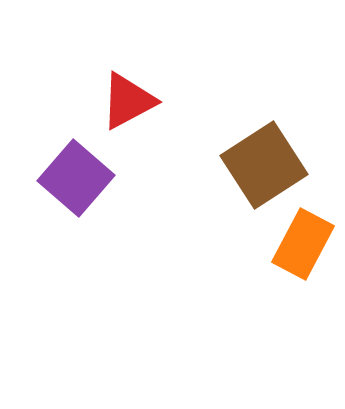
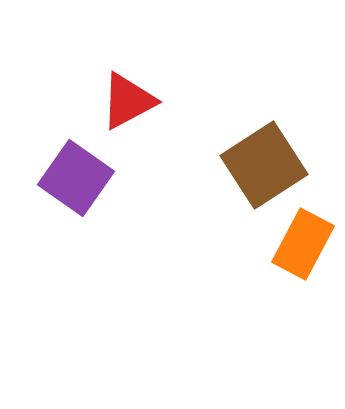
purple square: rotated 6 degrees counterclockwise
